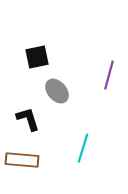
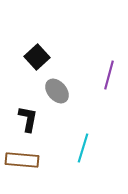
black square: rotated 30 degrees counterclockwise
black L-shape: rotated 28 degrees clockwise
